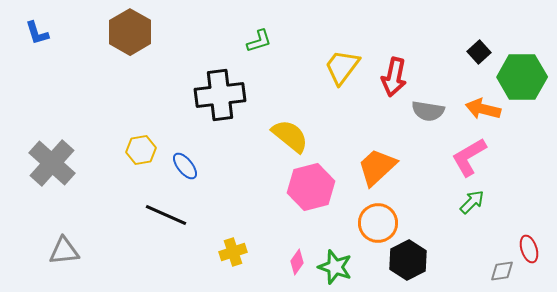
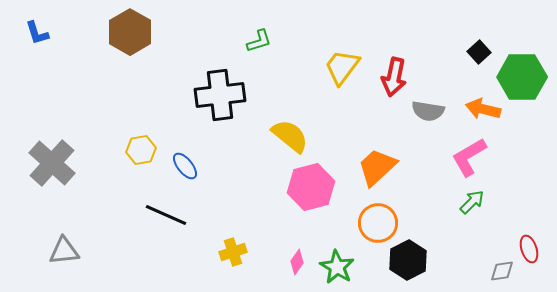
green star: moved 2 px right; rotated 12 degrees clockwise
